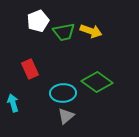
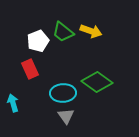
white pentagon: moved 20 px down
green trapezoid: moved 1 px left; rotated 50 degrees clockwise
gray triangle: rotated 24 degrees counterclockwise
